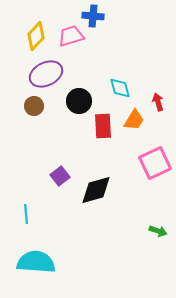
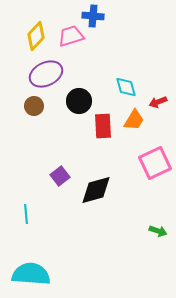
cyan diamond: moved 6 px right, 1 px up
red arrow: rotated 96 degrees counterclockwise
cyan semicircle: moved 5 px left, 12 px down
